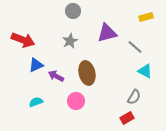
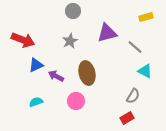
gray semicircle: moved 1 px left, 1 px up
